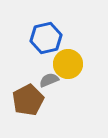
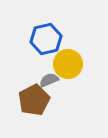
blue hexagon: moved 1 px down
brown pentagon: moved 6 px right
